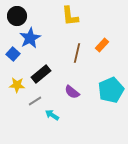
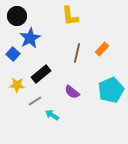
orange rectangle: moved 4 px down
